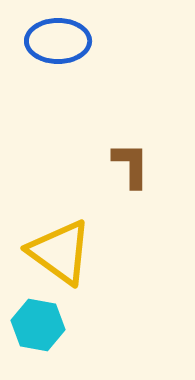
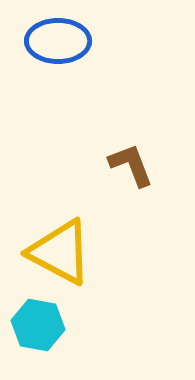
brown L-shape: rotated 21 degrees counterclockwise
yellow triangle: rotated 8 degrees counterclockwise
